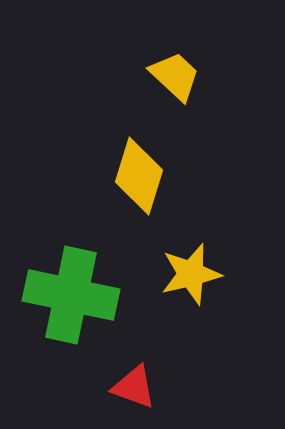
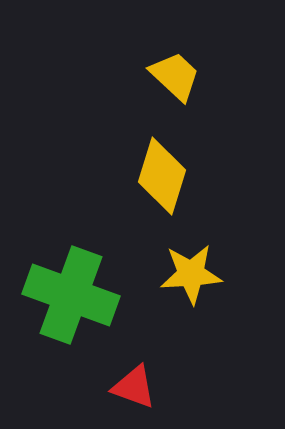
yellow diamond: moved 23 px right
yellow star: rotated 10 degrees clockwise
green cross: rotated 8 degrees clockwise
